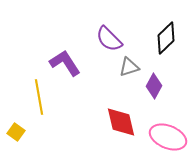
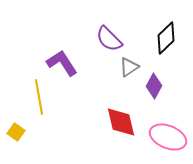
purple L-shape: moved 3 px left
gray triangle: rotated 15 degrees counterclockwise
